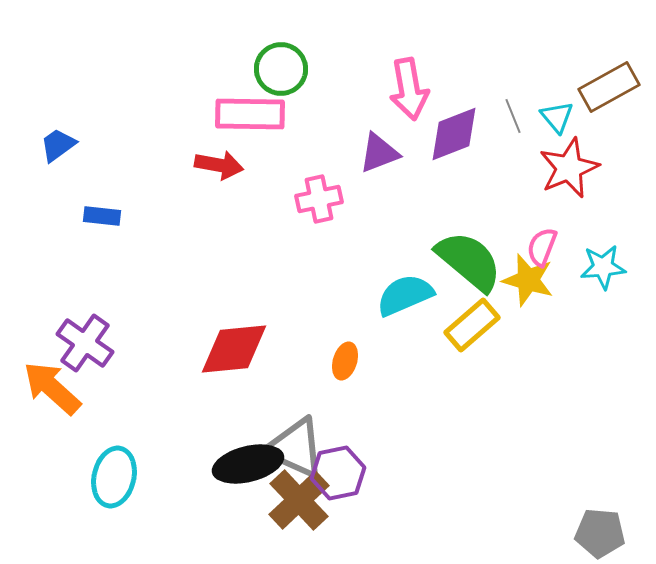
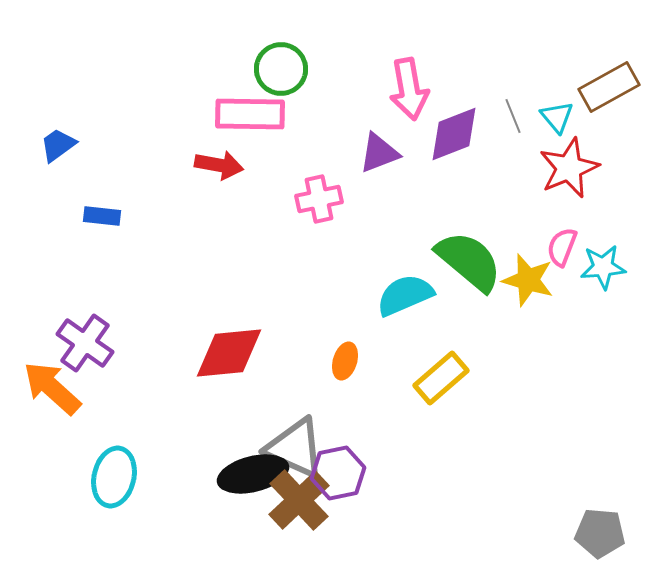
pink semicircle: moved 20 px right
yellow rectangle: moved 31 px left, 53 px down
red diamond: moved 5 px left, 4 px down
black ellipse: moved 5 px right, 10 px down
